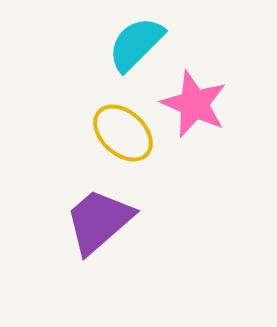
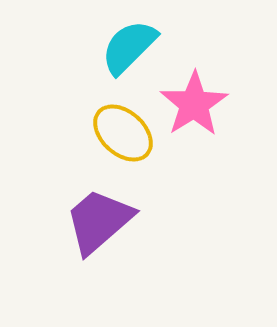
cyan semicircle: moved 7 px left, 3 px down
pink star: rotated 16 degrees clockwise
